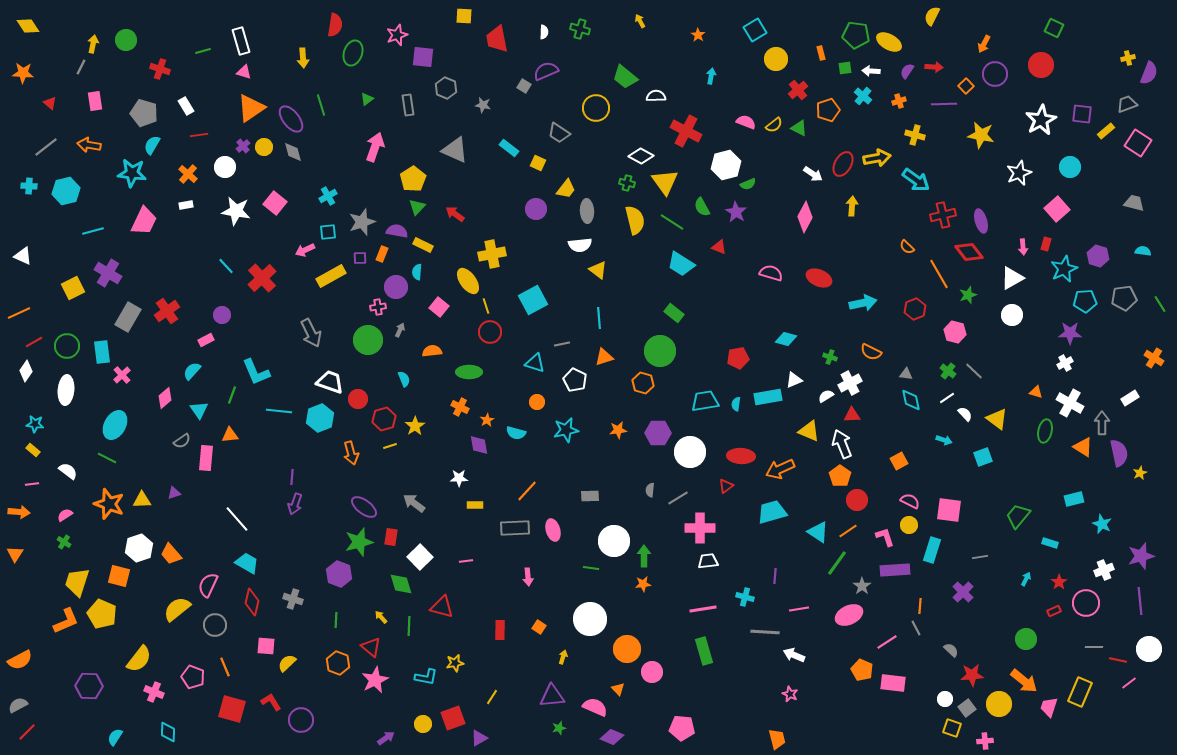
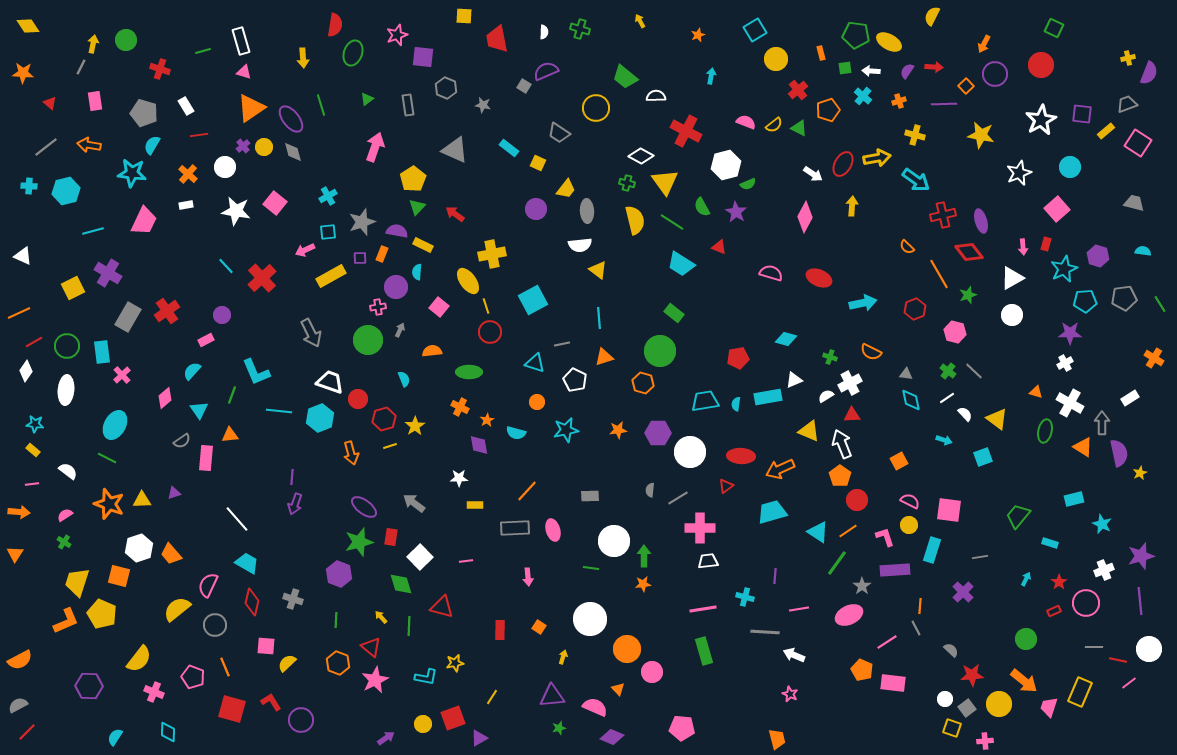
orange star at (698, 35): rotated 16 degrees clockwise
